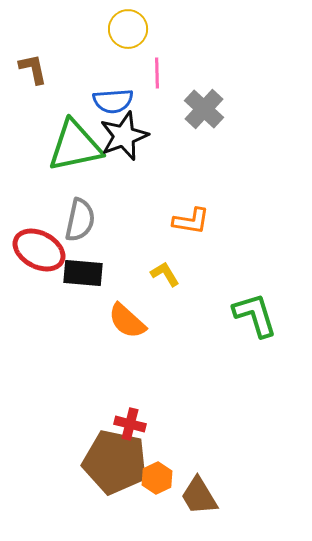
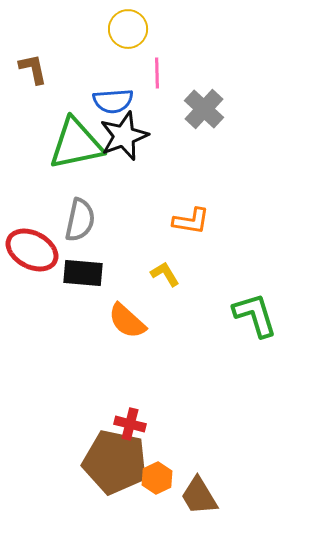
green triangle: moved 1 px right, 2 px up
red ellipse: moved 7 px left
